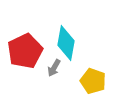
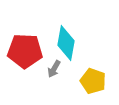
red pentagon: rotated 28 degrees clockwise
gray arrow: moved 1 px down
